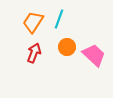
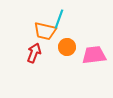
orange trapezoid: moved 12 px right, 9 px down; rotated 110 degrees counterclockwise
pink trapezoid: rotated 50 degrees counterclockwise
